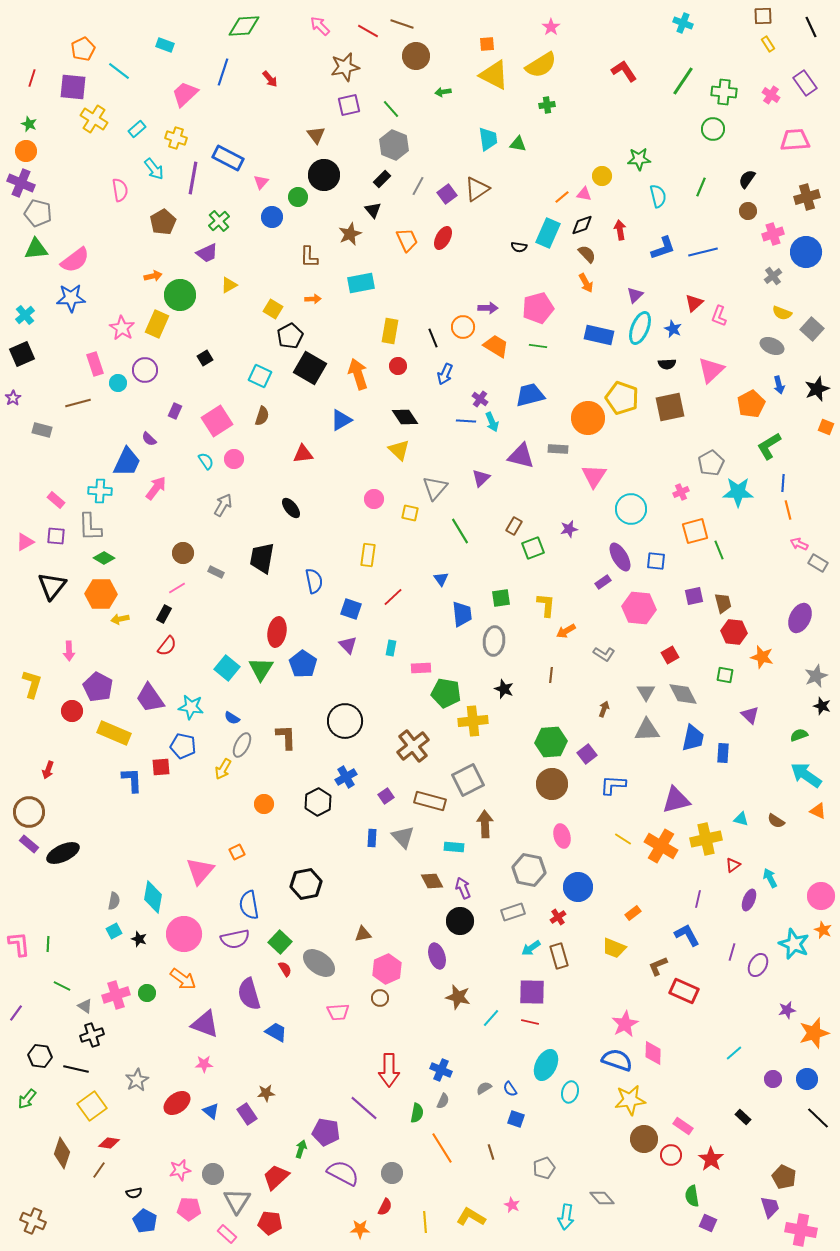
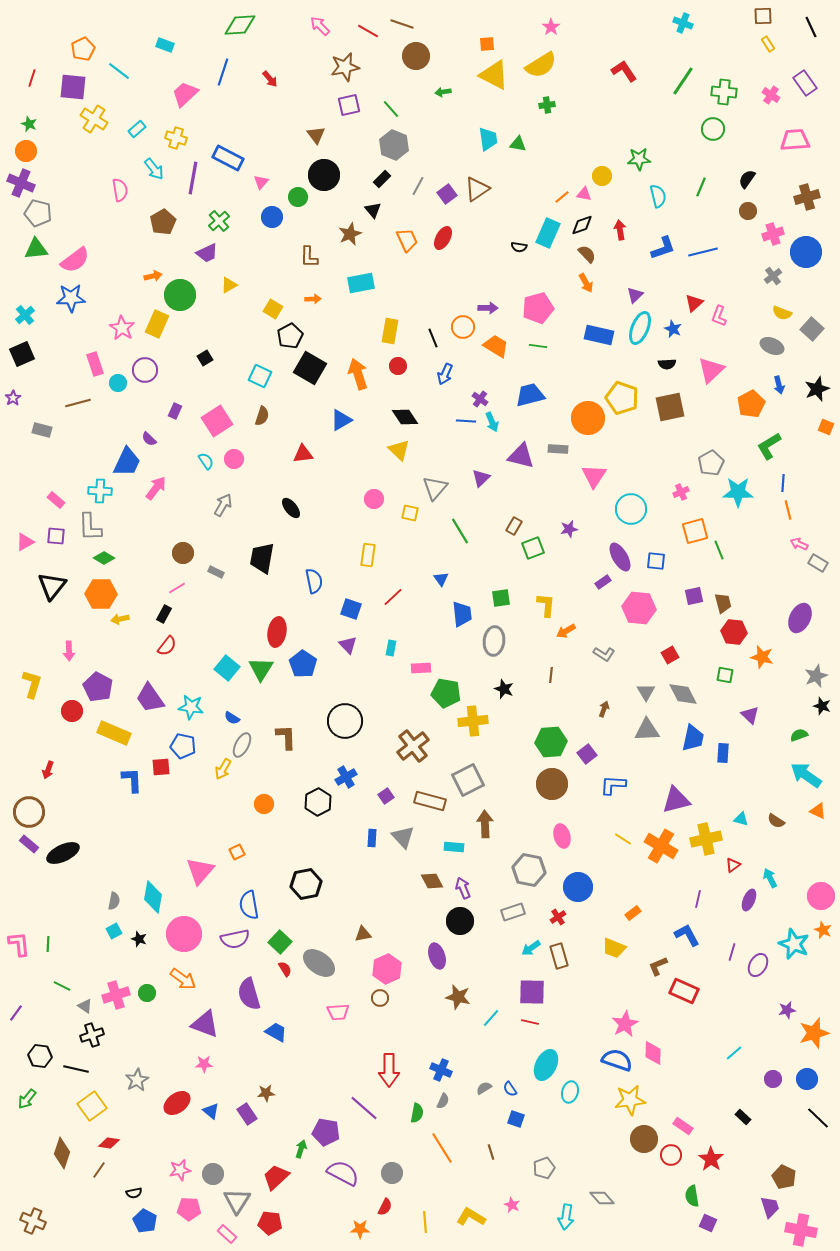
green diamond at (244, 26): moved 4 px left, 1 px up
